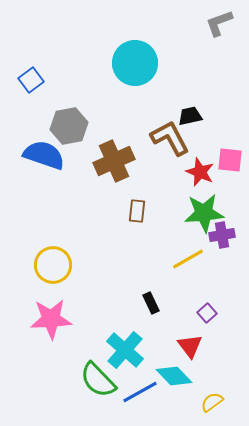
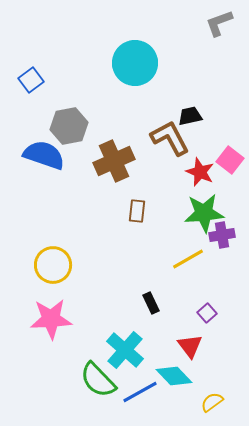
pink square: rotated 32 degrees clockwise
